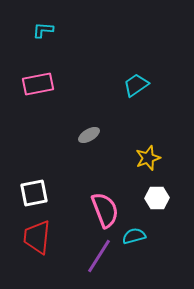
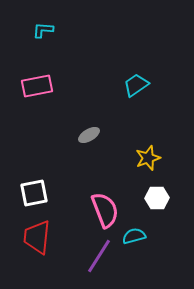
pink rectangle: moved 1 px left, 2 px down
